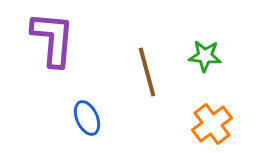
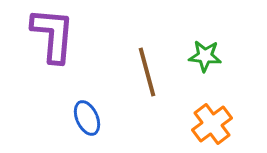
purple L-shape: moved 4 px up
